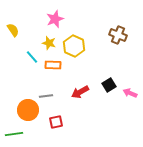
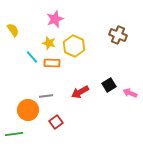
orange rectangle: moved 1 px left, 2 px up
red square: rotated 24 degrees counterclockwise
